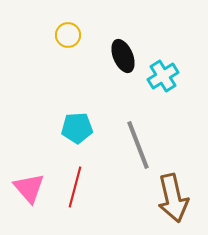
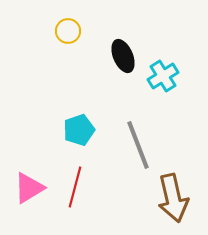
yellow circle: moved 4 px up
cyan pentagon: moved 2 px right, 2 px down; rotated 16 degrees counterclockwise
pink triangle: rotated 40 degrees clockwise
